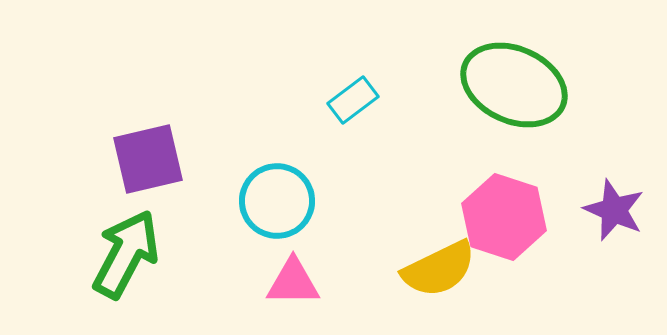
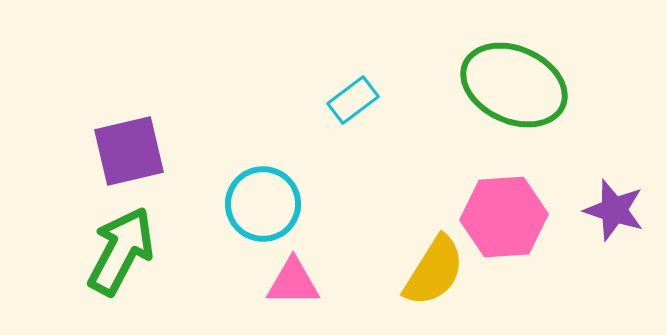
purple square: moved 19 px left, 8 px up
cyan circle: moved 14 px left, 3 px down
purple star: rotated 6 degrees counterclockwise
pink hexagon: rotated 22 degrees counterclockwise
green arrow: moved 5 px left, 3 px up
yellow semicircle: moved 5 px left, 2 px down; rotated 32 degrees counterclockwise
